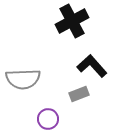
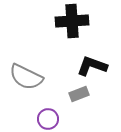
black cross: rotated 24 degrees clockwise
black L-shape: rotated 28 degrees counterclockwise
gray semicircle: moved 3 px right, 2 px up; rotated 28 degrees clockwise
